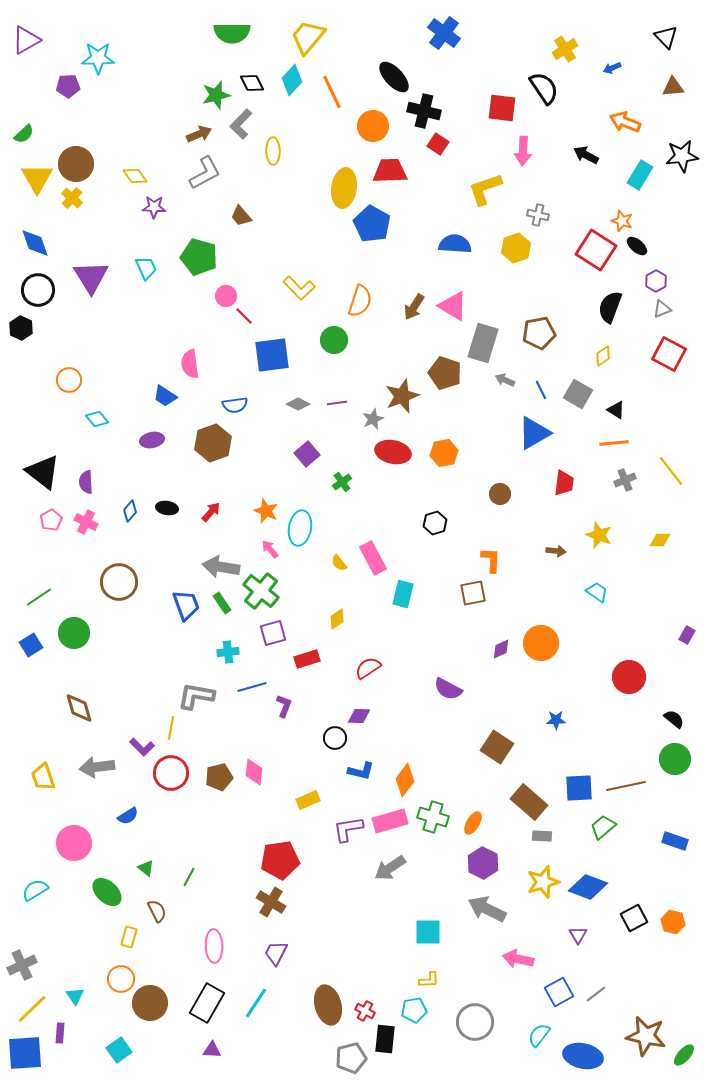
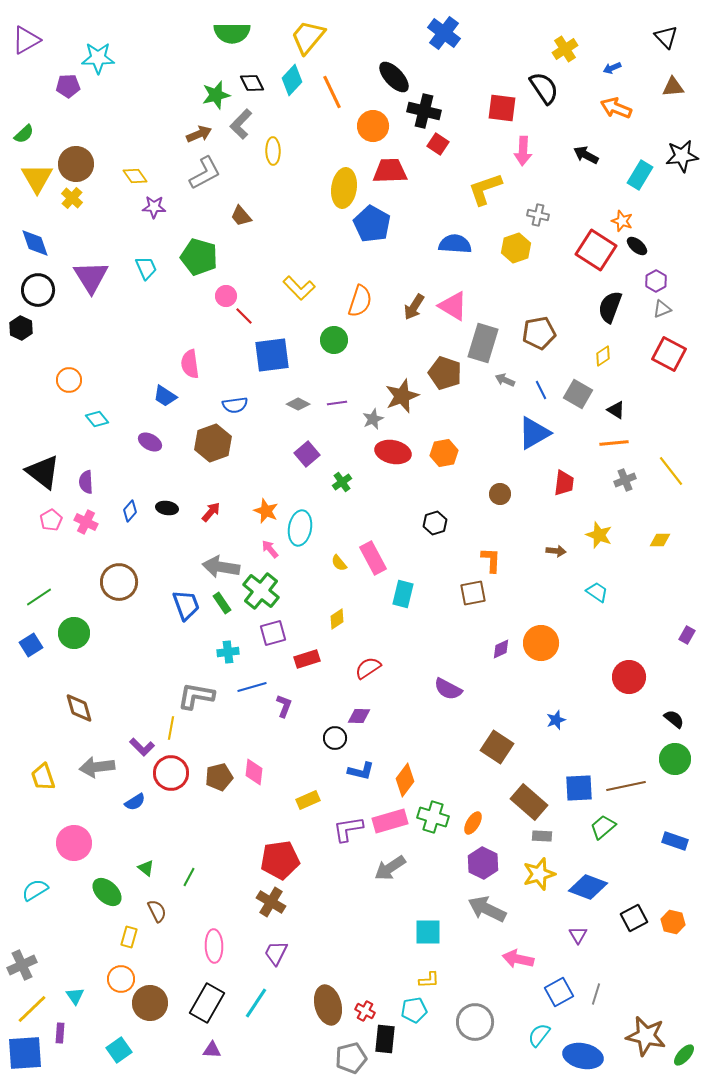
orange arrow at (625, 122): moved 9 px left, 14 px up
purple ellipse at (152, 440): moved 2 px left, 2 px down; rotated 40 degrees clockwise
blue star at (556, 720): rotated 18 degrees counterclockwise
blue semicircle at (128, 816): moved 7 px right, 14 px up
yellow star at (543, 882): moved 4 px left, 8 px up
gray line at (596, 994): rotated 35 degrees counterclockwise
